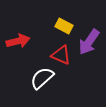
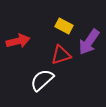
red triangle: rotated 40 degrees counterclockwise
white semicircle: moved 2 px down
